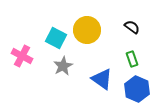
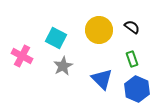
yellow circle: moved 12 px right
blue triangle: rotated 10 degrees clockwise
